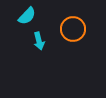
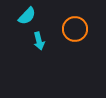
orange circle: moved 2 px right
